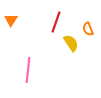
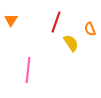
orange semicircle: moved 2 px right
